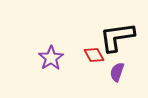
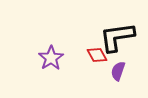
red diamond: moved 3 px right
purple semicircle: moved 1 px right, 1 px up
